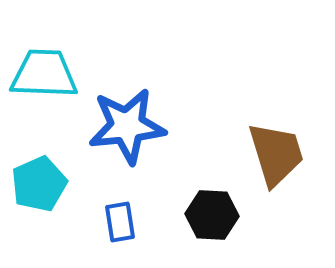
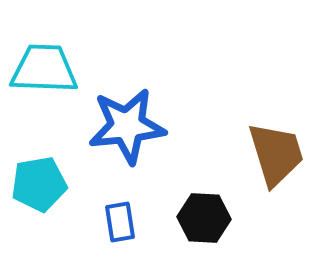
cyan trapezoid: moved 5 px up
cyan pentagon: rotated 14 degrees clockwise
black hexagon: moved 8 px left, 3 px down
